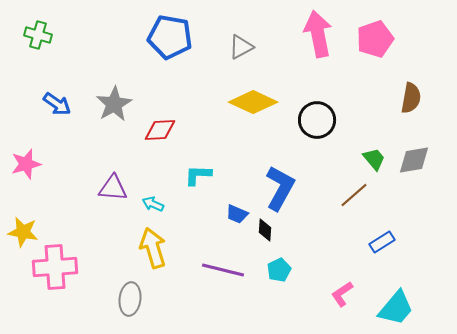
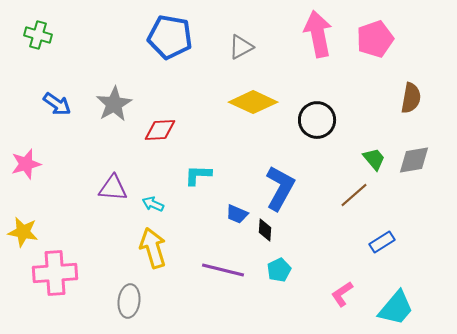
pink cross: moved 6 px down
gray ellipse: moved 1 px left, 2 px down
